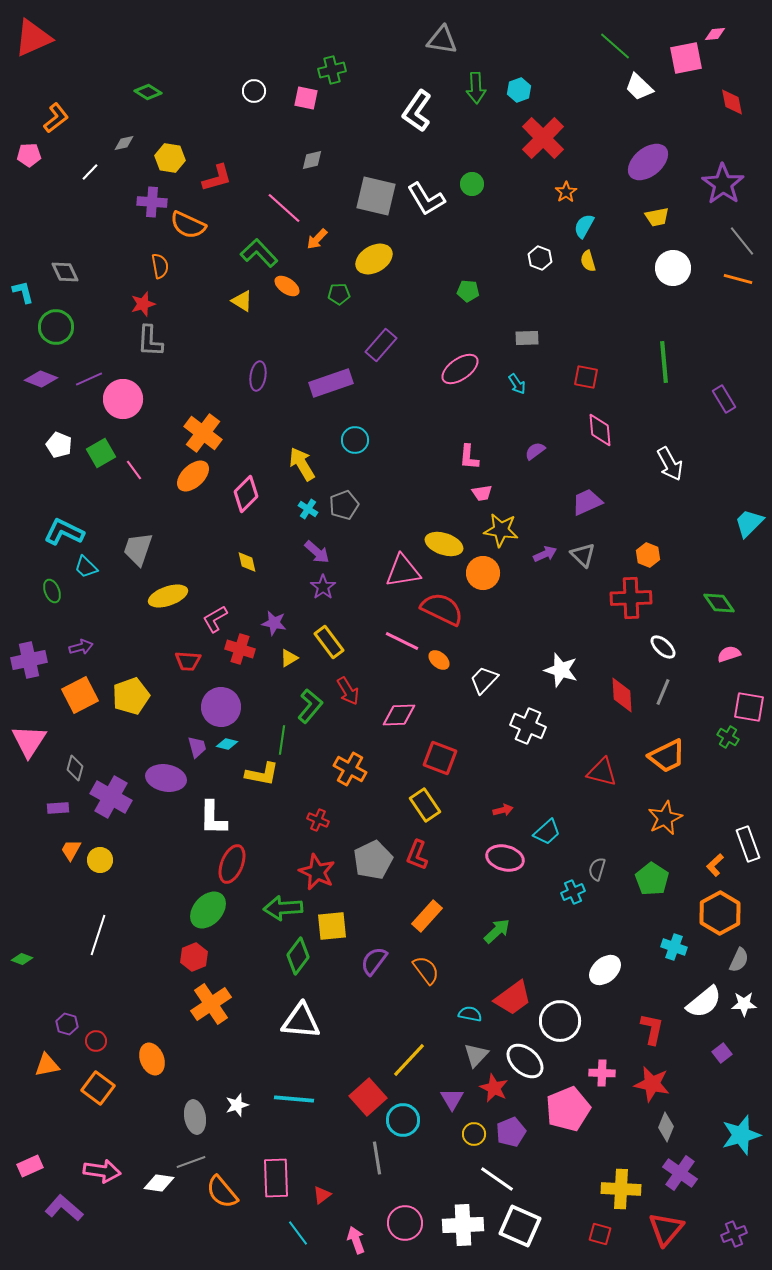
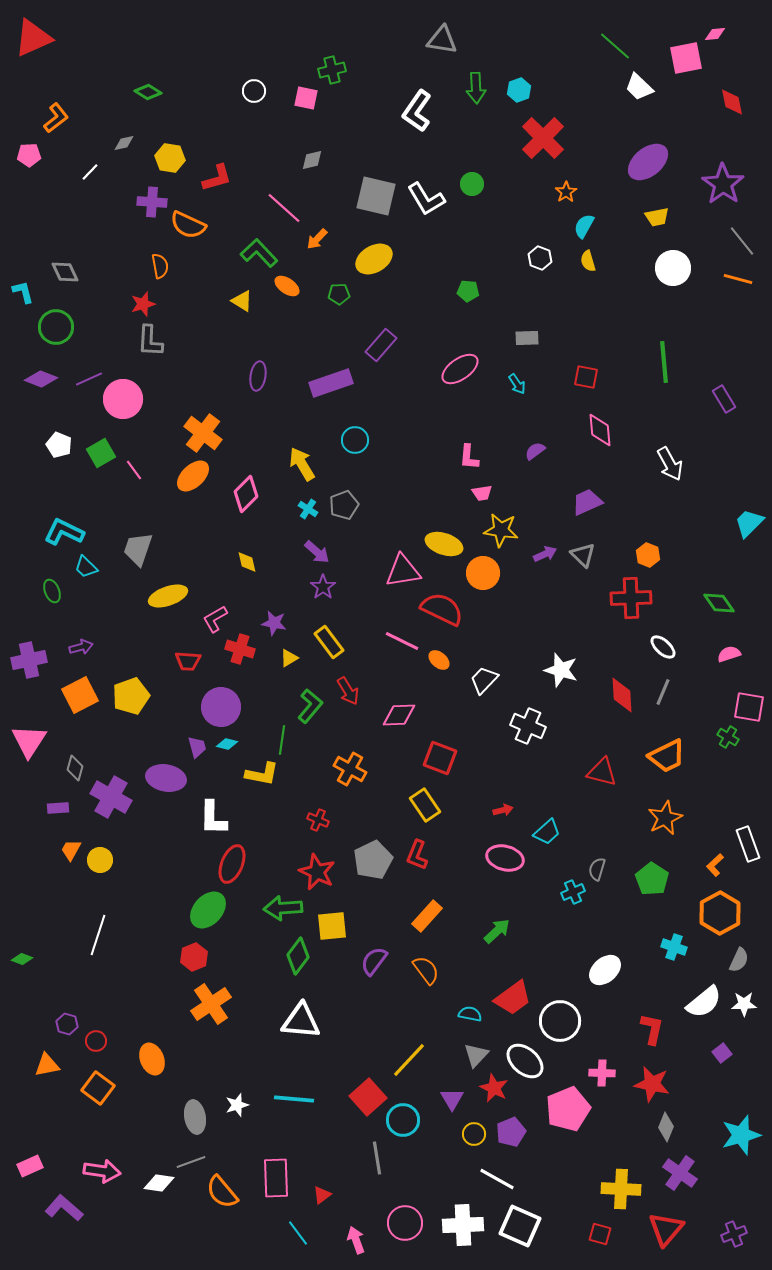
white line at (497, 1179): rotated 6 degrees counterclockwise
